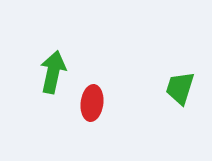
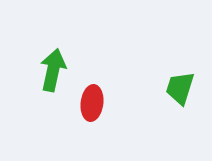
green arrow: moved 2 px up
